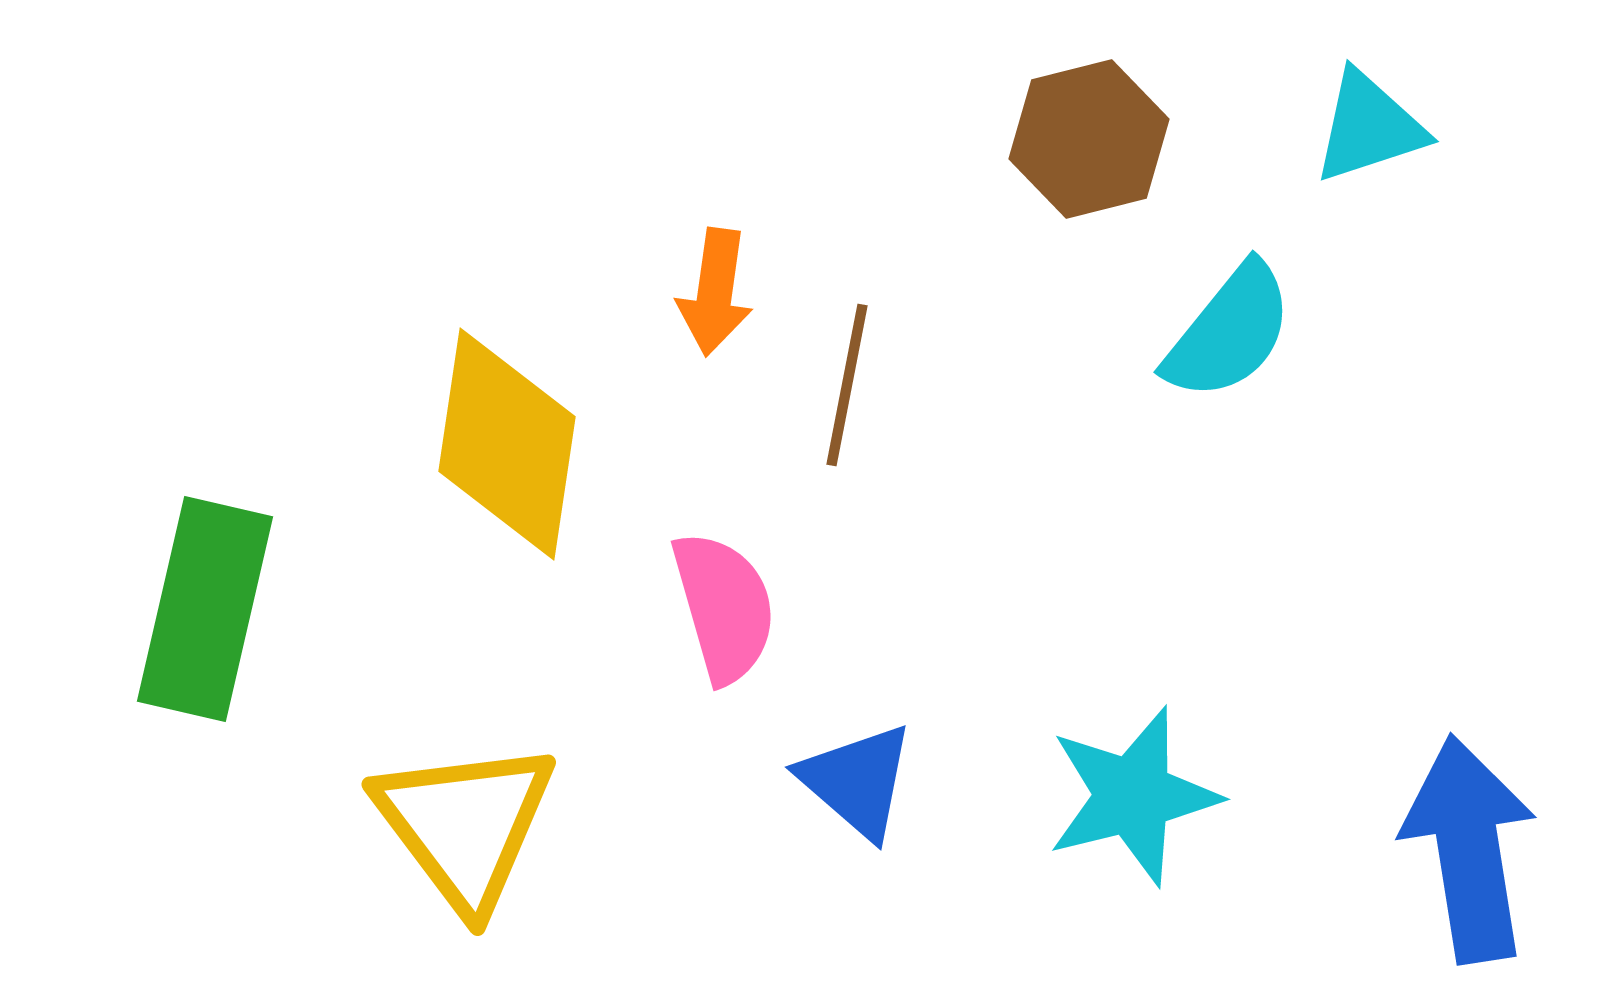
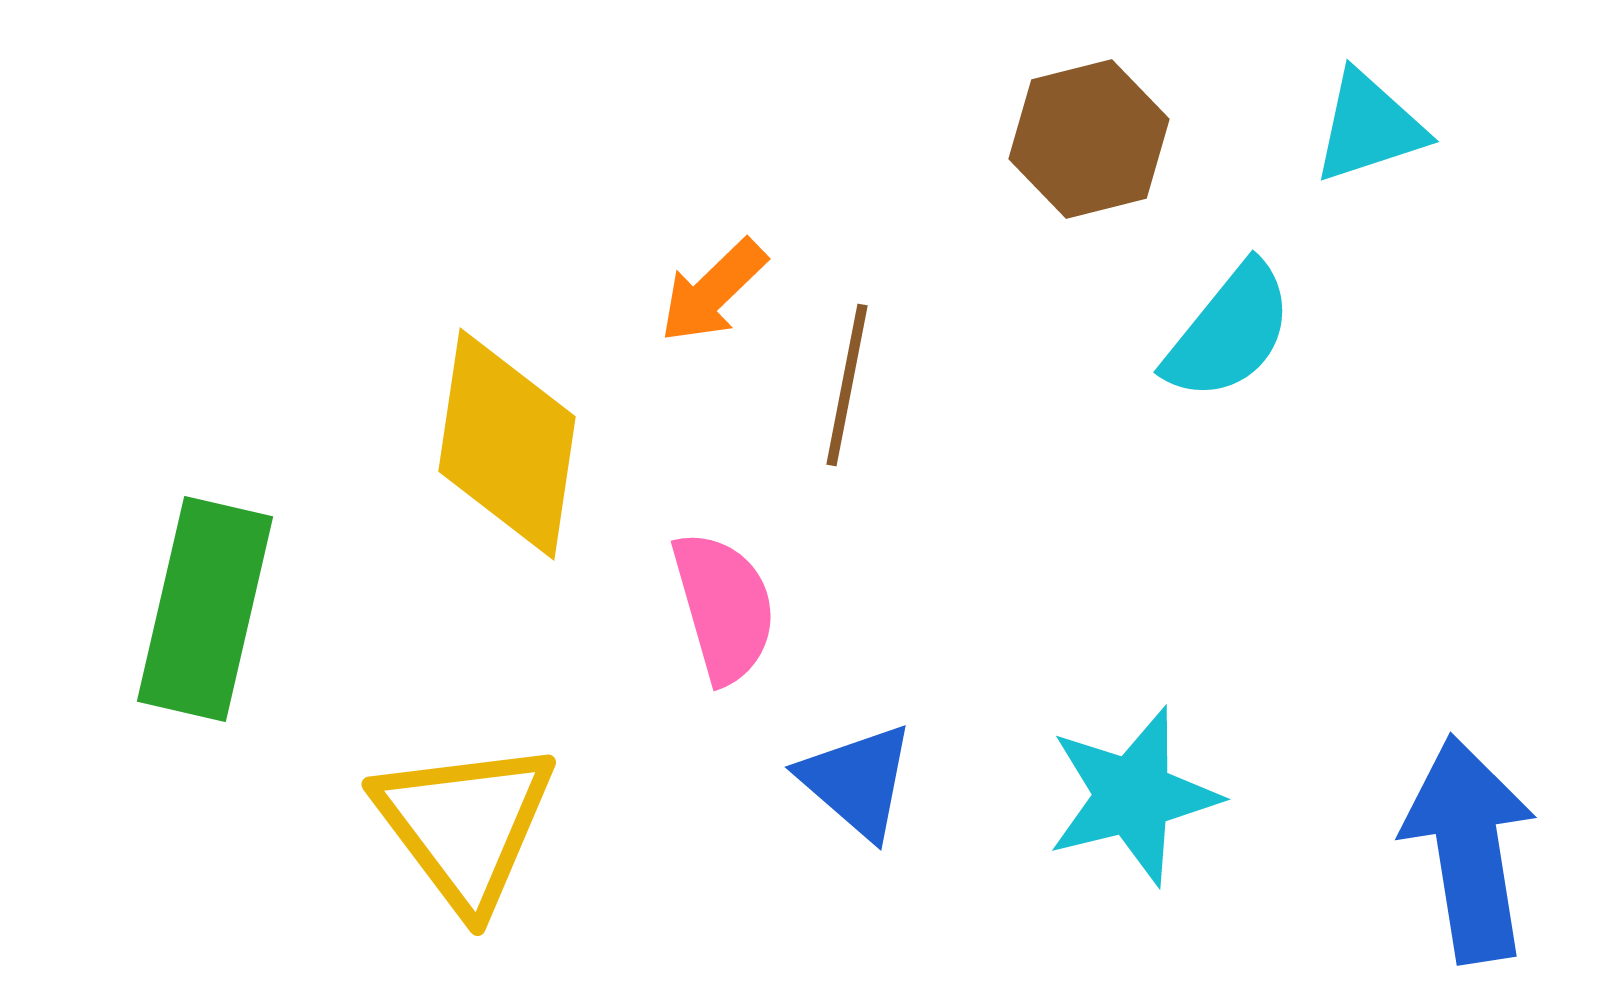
orange arrow: moved 2 px left, 1 px up; rotated 38 degrees clockwise
